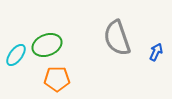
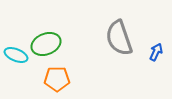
gray semicircle: moved 2 px right
green ellipse: moved 1 px left, 1 px up
cyan ellipse: rotated 75 degrees clockwise
